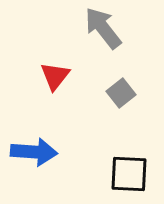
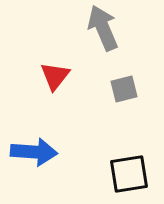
gray arrow: rotated 15 degrees clockwise
gray square: moved 3 px right, 4 px up; rotated 24 degrees clockwise
black square: rotated 12 degrees counterclockwise
